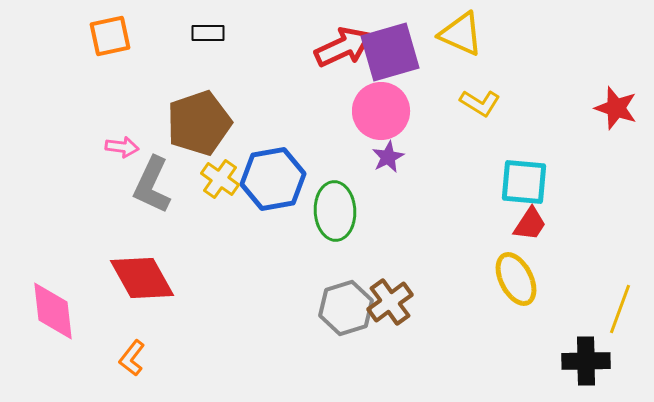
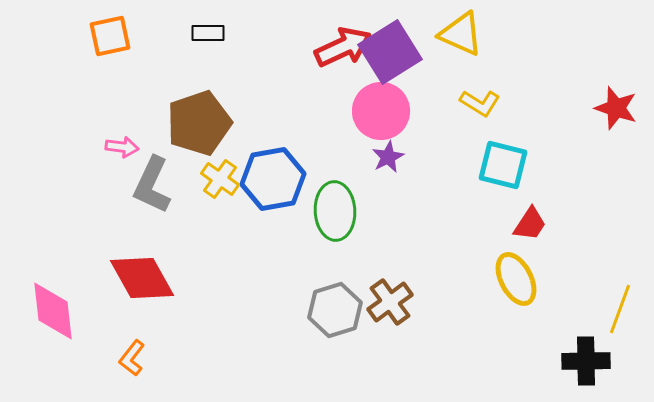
purple square: rotated 16 degrees counterclockwise
cyan square: moved 21 px left, 17 px up; rotated 9 degrees clockwise
gray hexagon: moved 11 px left, 2 px down
